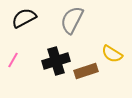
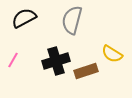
gray semicircle: rotated 12 degrees counterclockwise
